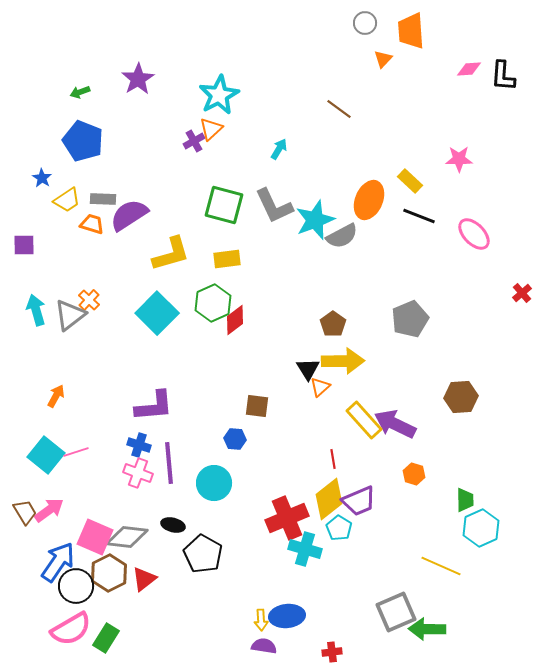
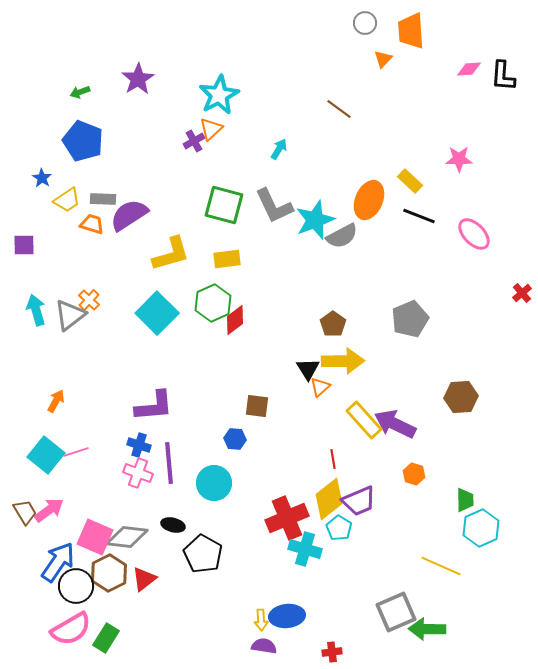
orange arrow at (56, 396): moved 5 px down
